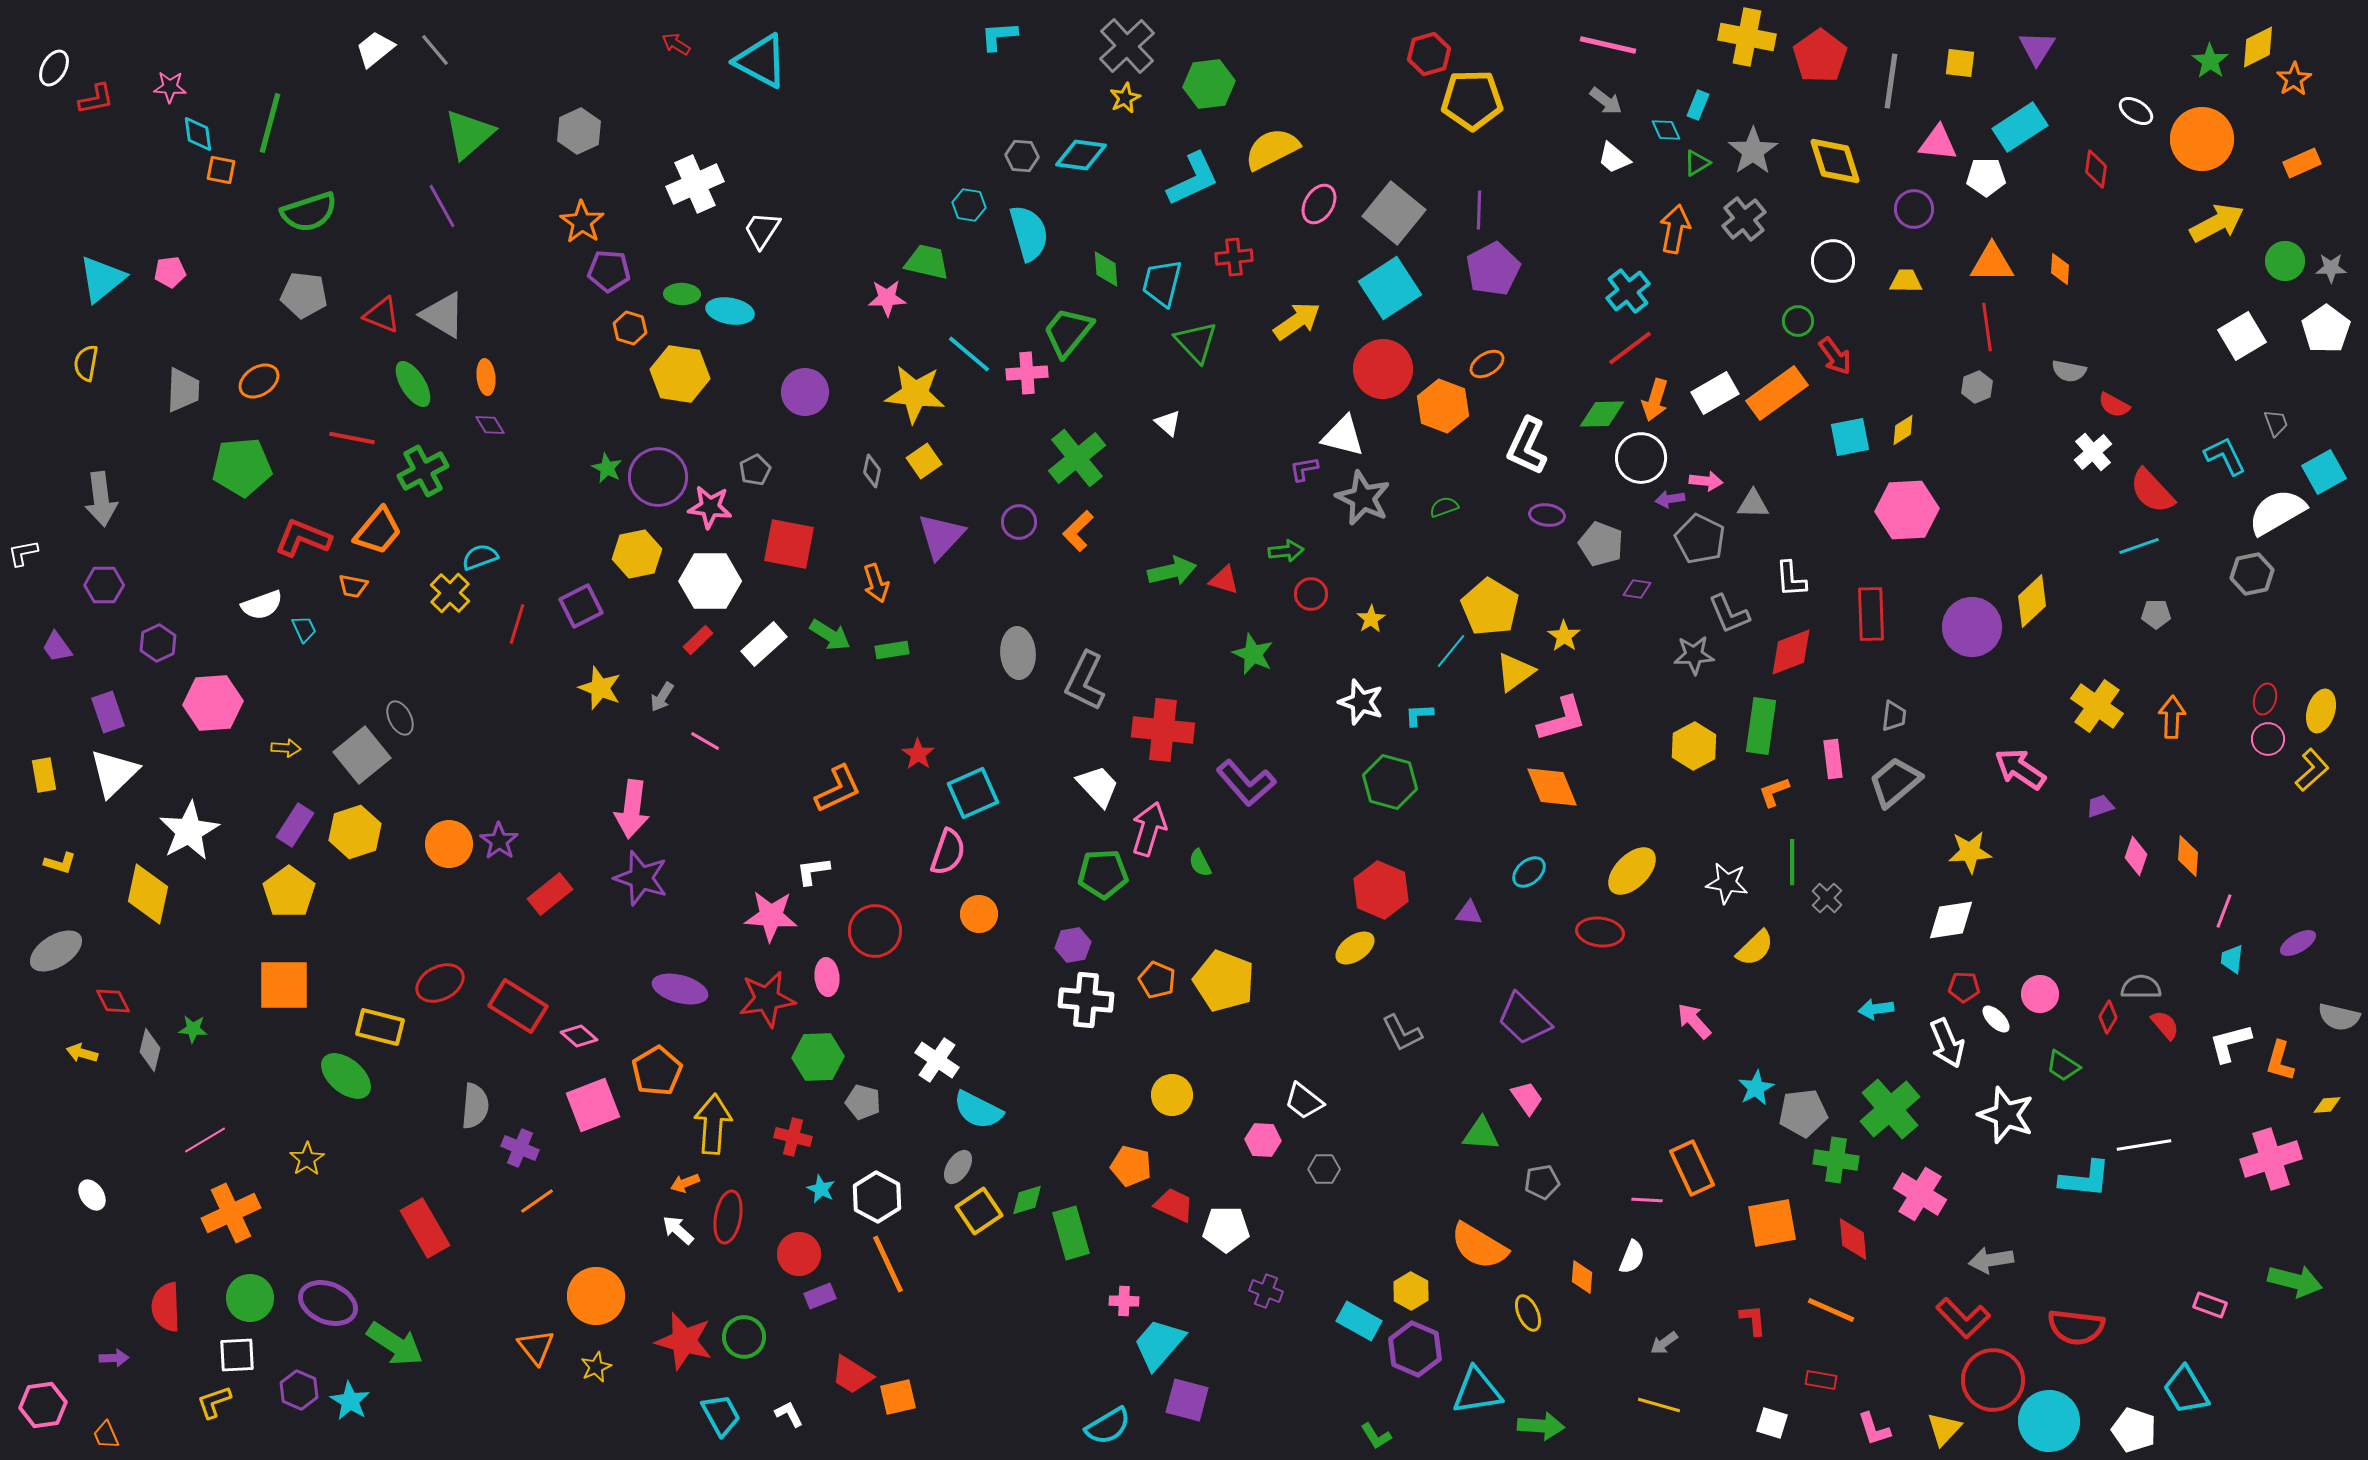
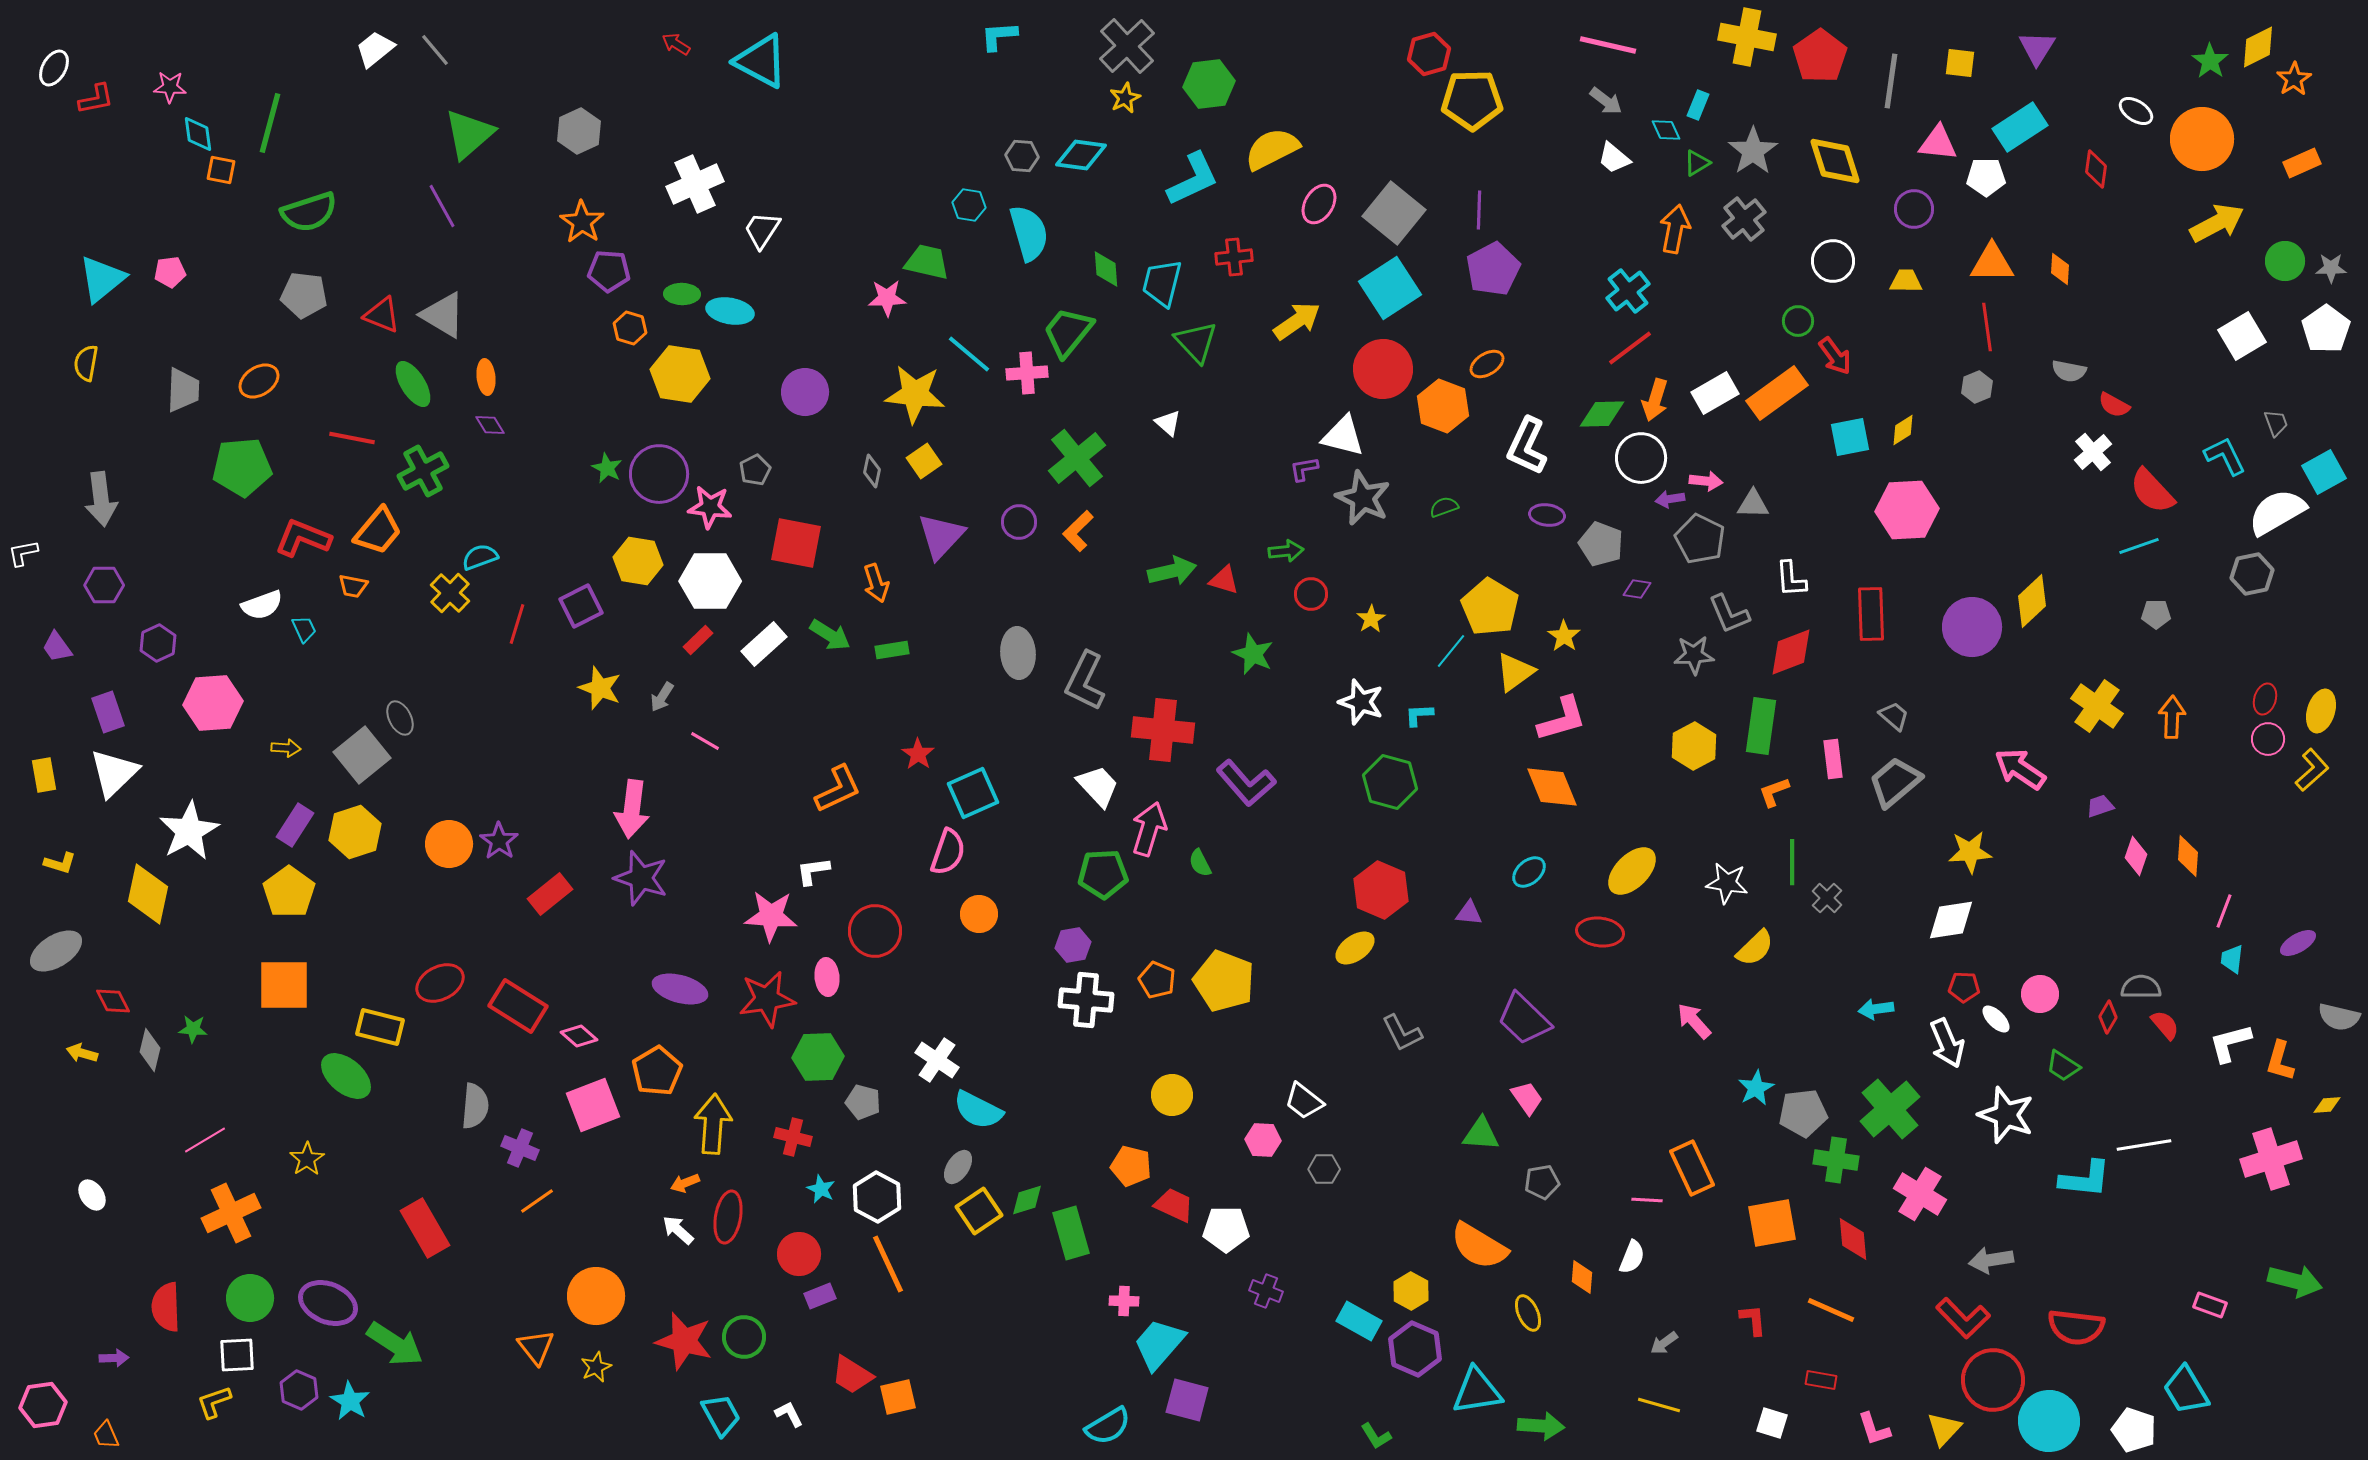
purple circle at (658, 477): moved 1 px right, 3 px up
red square at (789, 544): moved 7 px right, 1 px up
yellow hexagon at (637, 554): moved 1 px right, 7 px down; rotated 21 degrees clockwise
gray trapezoid at (1894, 716): rotated 56 degrees counterclockwise
